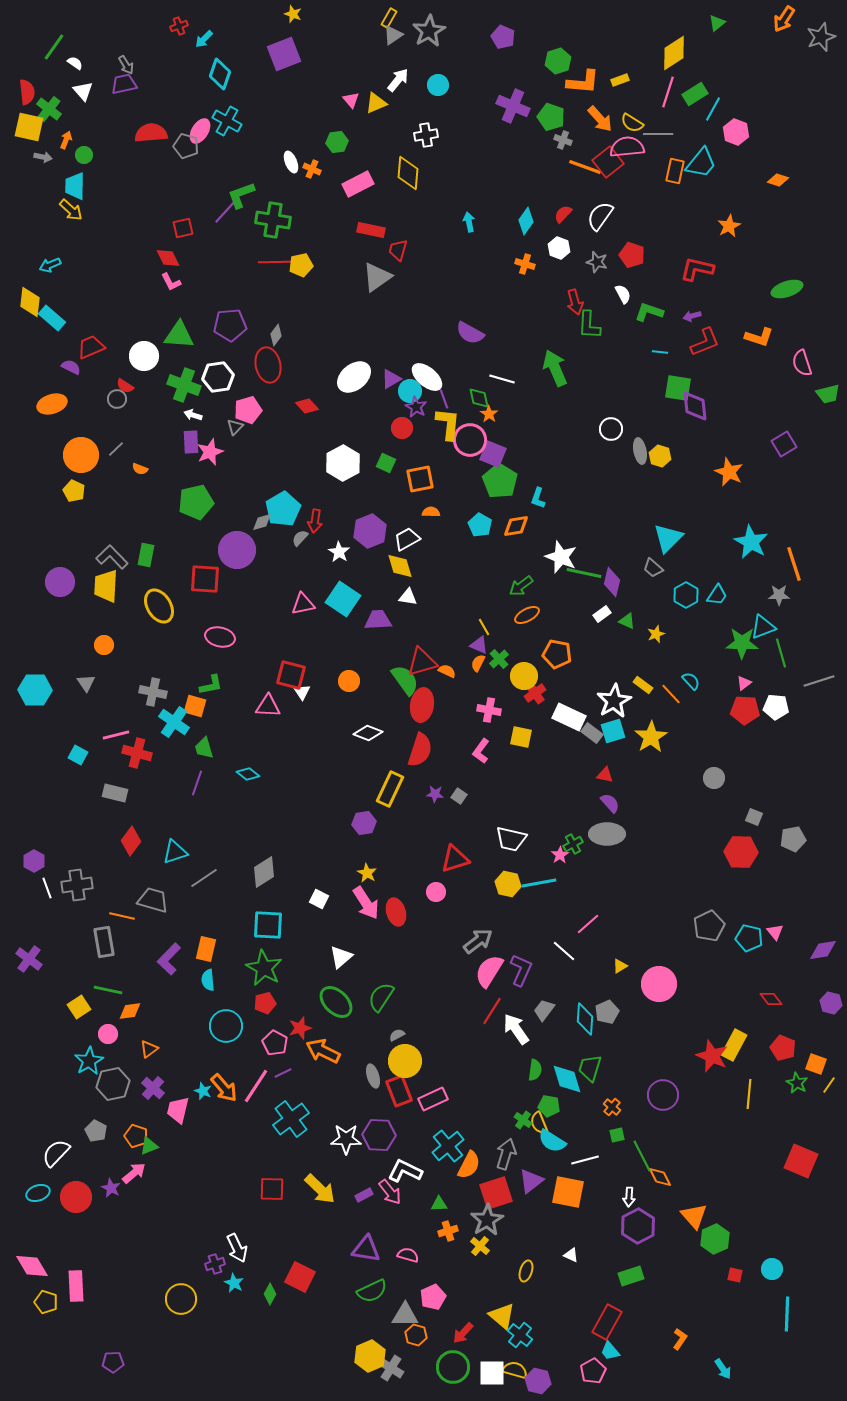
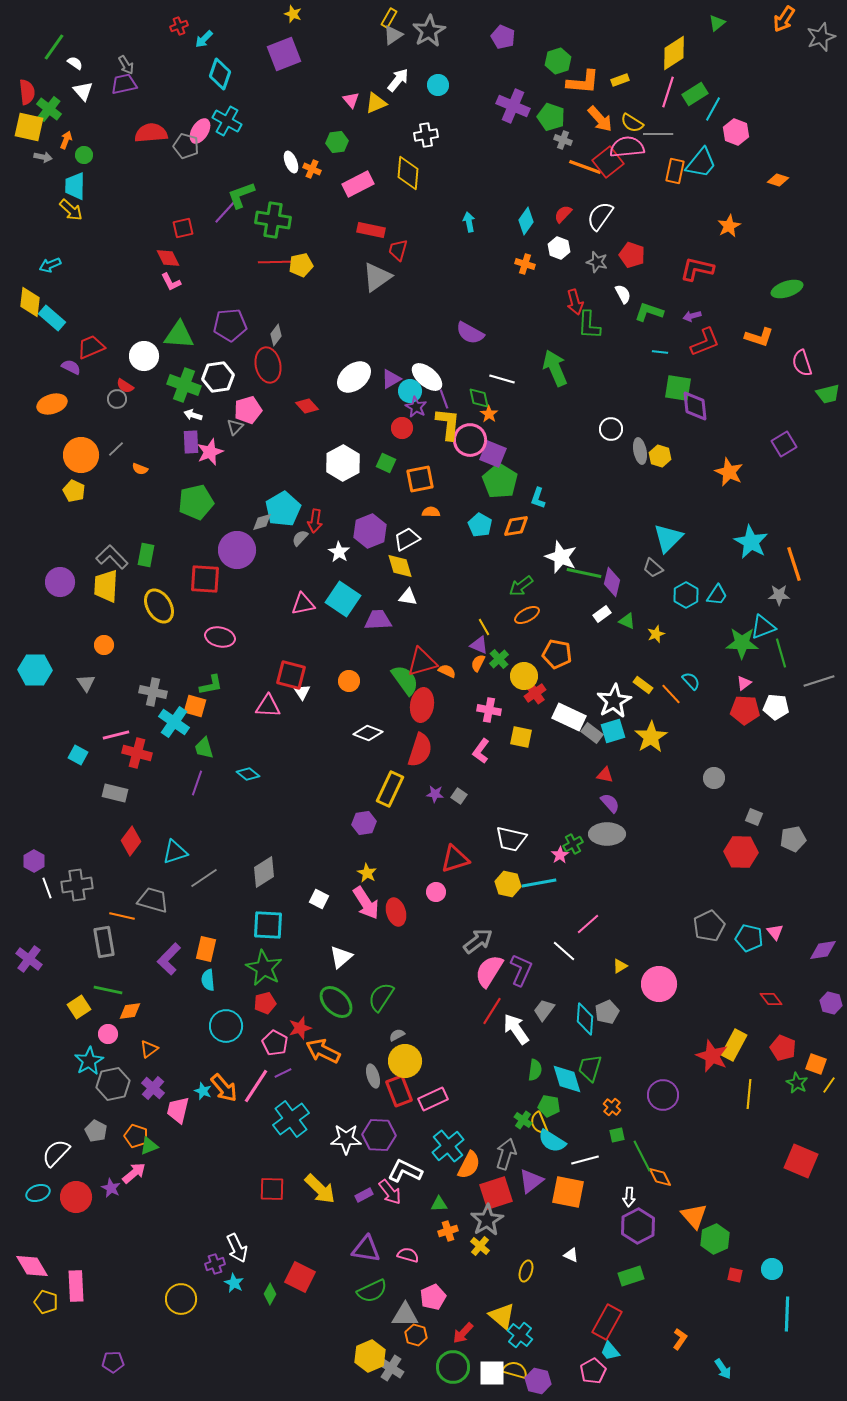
cyan hexagon at (35, 690): moved 20 px up
